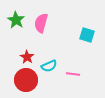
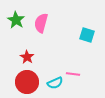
cyan semicircle: moved 6 px right, 17 px down
red circle: moved 1 px right, 2 px down
